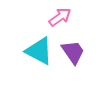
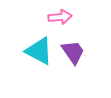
pink arrow: rotated 30 degrees clockwise
